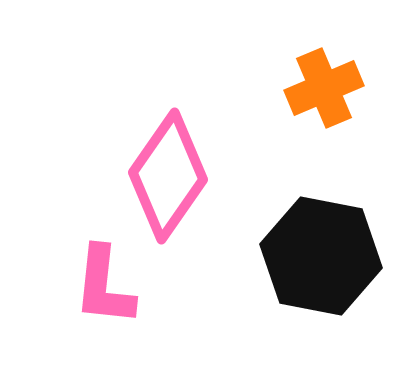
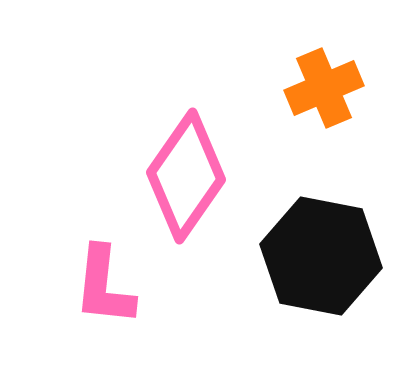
pink diamond: moved 18 px right
